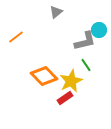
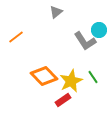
gray L-shape: rotated 70 degrees clockwise
green line: moved 7 px right, 12 px down
red rectangle: moved 2 px left, 2 px down
